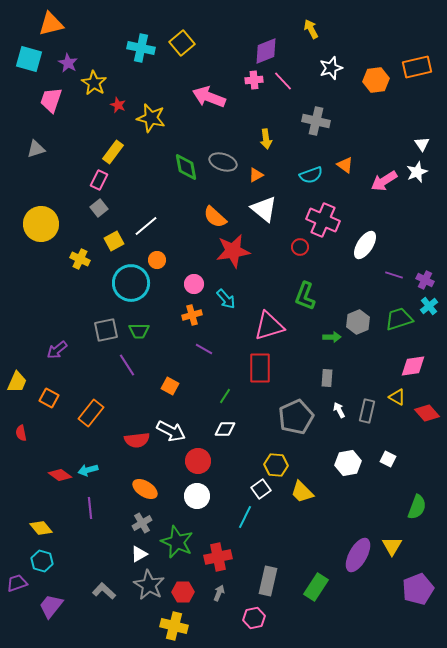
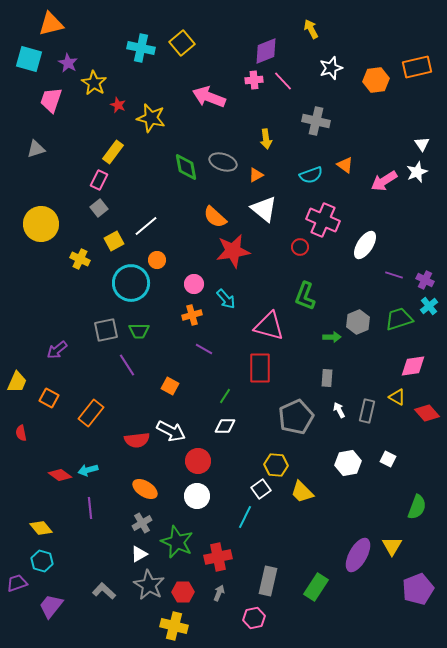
pink triangle at (269, 326): rotated 32 degrees clockwise
white diamond at (225, 429): moved 3 px up
